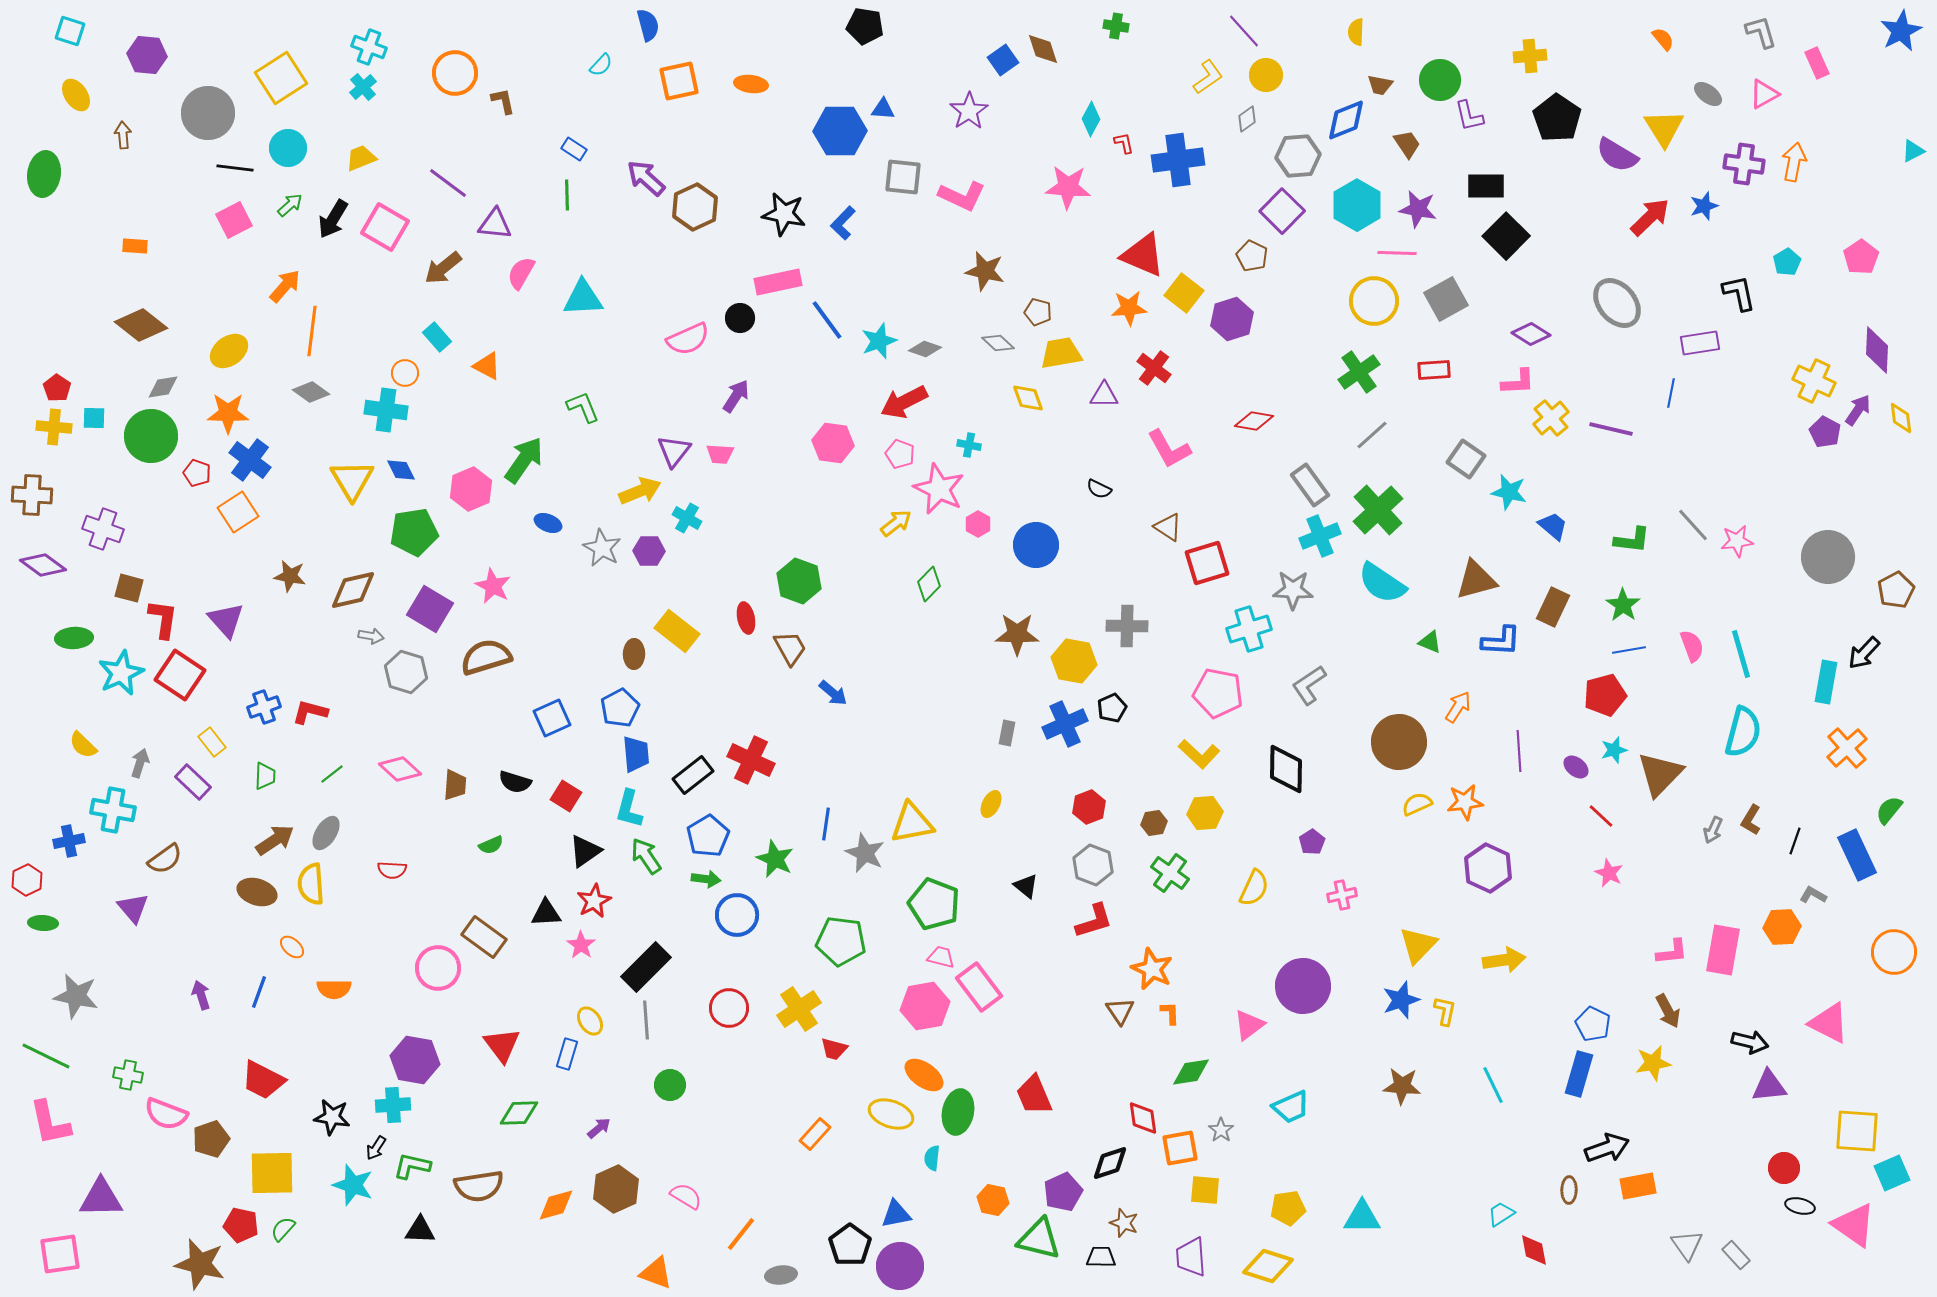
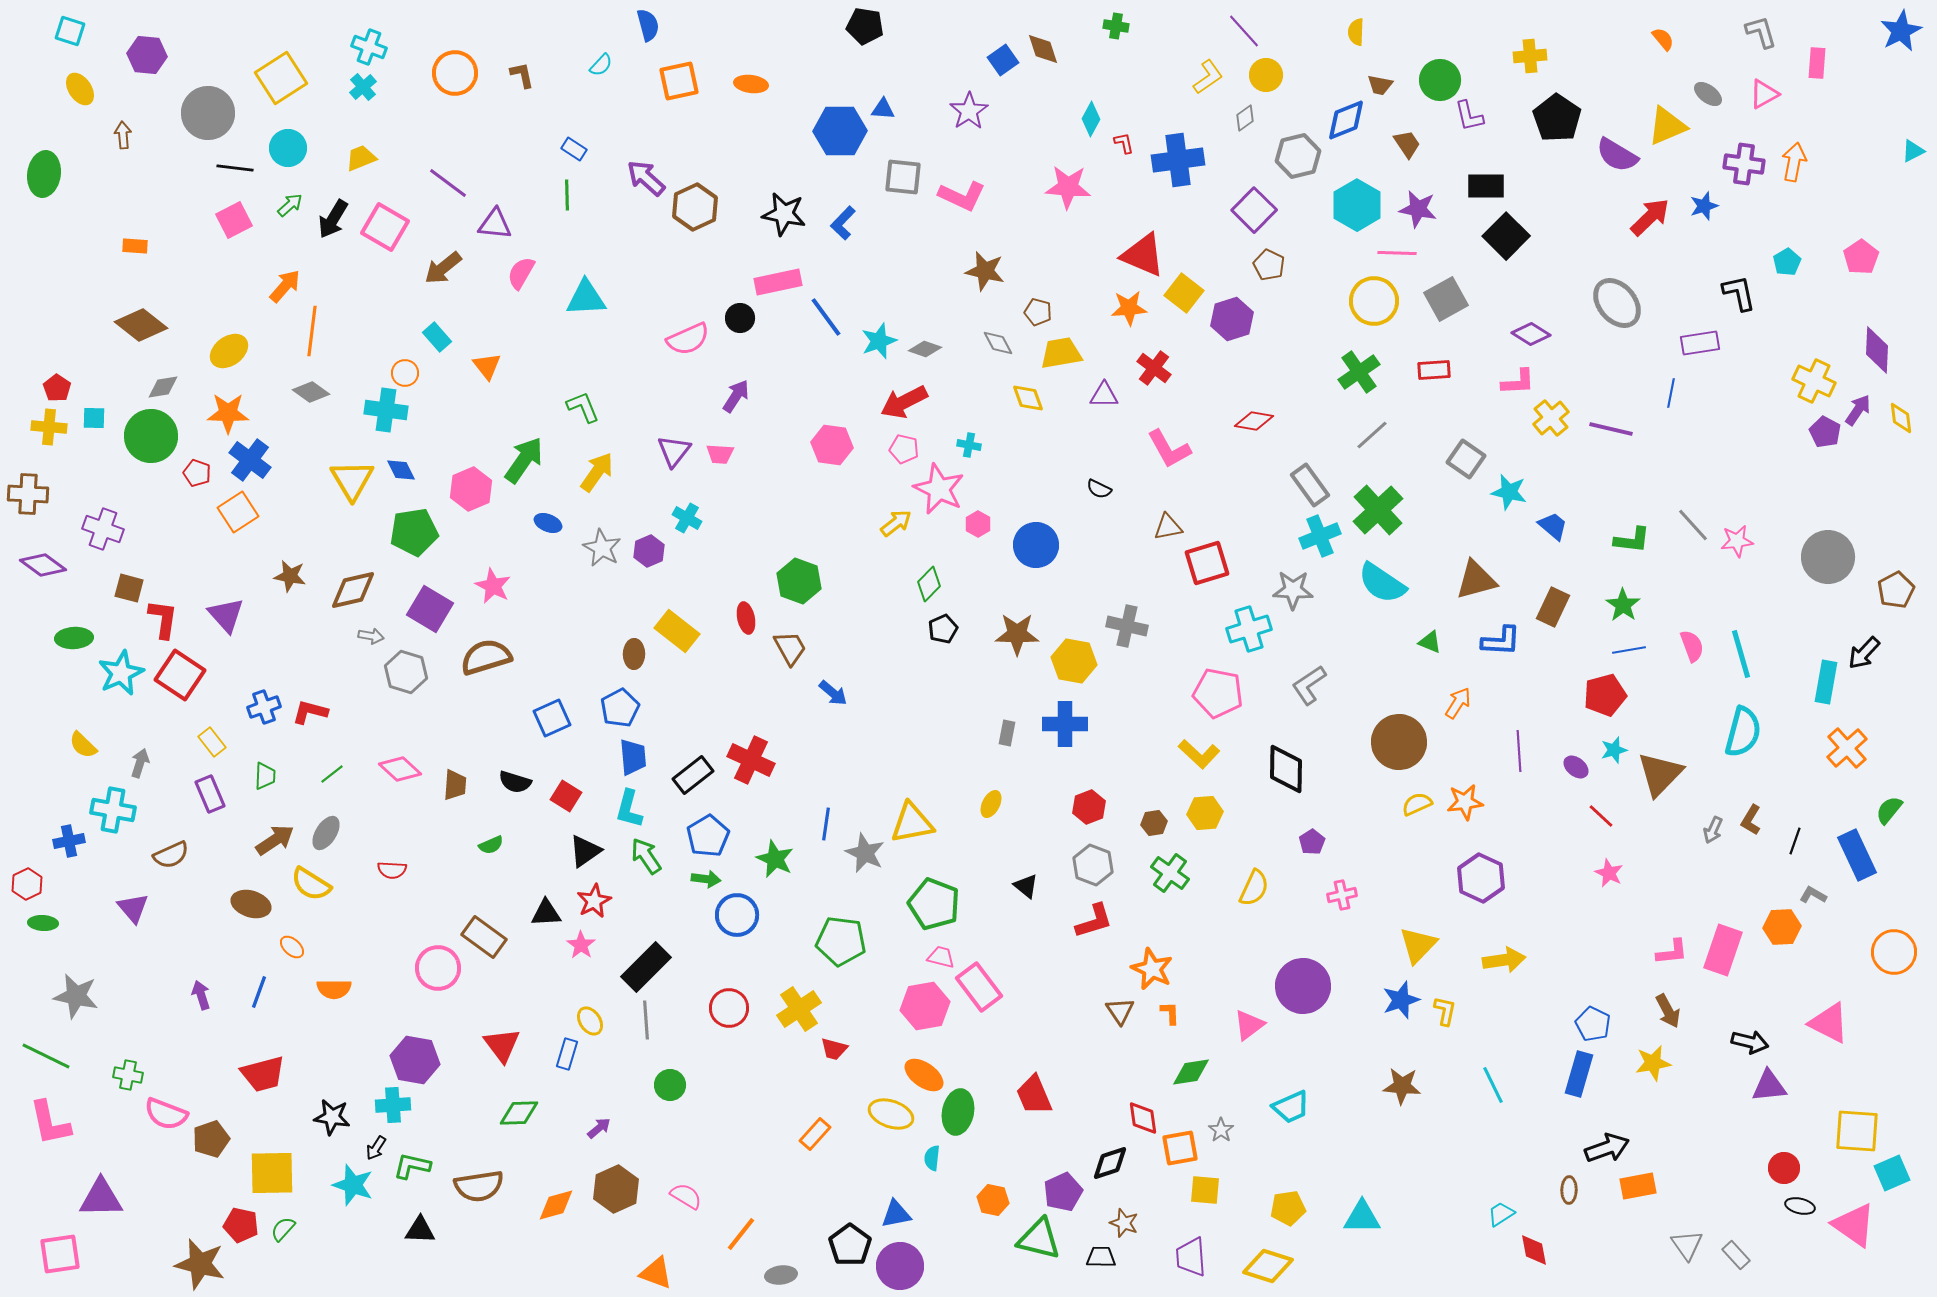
pink rectangle at (1817, 63): rotated 28 degrees clockwise
yellow ellipse at (76, 95): moved 4 px right, 6 px up
brown L-shape at (503, 101): moved 19 px right, 26 px up
gray diamond at (1247, 119): moved 2 px left, 1 px up
yellow triangle at (1664, 128): moved 3 px right, 2 px up; rotated 39 degrees clockwise
gray hexagon at (1298, 156): rotated 9 degrees counterclockwise
purple square at (1282, 211): moved 28 px left, 1 px up
brown pentagon at (1252, 256): moved 17 px right, 9 px down
cyan triangle at (583, 298): moved 3 px right
blue line at (827, 320): moved 1 px left, 3 px up
gray diamond at (998, 343): rotated 20 degrees clockwise
orange triangle at (487, 366): rotated 24 degrees clockwise
yellow cross at (54, 427): moved 5 px left
pink hexagon at (833, 443): moved 1 px left, 2 px down
pink pentagon at (900, 454): moved 4 px right, 5 px up; rotated 8 degrees counterclockwise
yellow arrow at (640, 491): moved 43 px left, 19 px up; rotated 33 degrees counterclockwise
brown cross at (32, 495): moved 4 px left, 1 px up
brown triangle at (1168, 527): rotated 44 degrees counterclockwise
purple hexagon at (649, 551): rotated 24 degrees counterclockwise
purple triangle at (226, 620): moved 5 px up
gray cross at (1127, 626): rotated 12 degrees clockwise
orange arrow at (1458, 707): moved 4 px up
black pentagon at (1112, 708): moved 169 px left, 79 px up
blue cross at (1065, 724): rotated 24 degrees clockwise
blue trapezoid at (636, 754): moved 3 px left, 3 px down
purple rectangle at (193, 782): moved 17 px right, 12 px down; rotated 24 degrees clockwise
brown semicircle at (165, 859): moved 6 px right, 4 px up; rotated 12 degrees clockwise
purple hexagon at (1488, 868): moved 7 px left, 10 px down
red hexagon at (27, 880): moved 4 px down
yellow semicircle at (311, 884): rotated 54 degrees counterclockwise
brown ellipse at (257, 892): moved 6 px left, 12 px down
pink rectangle at (1723, 950): rotated 9 degrees clockwise
red trapezoid at (263, 1080): moved 6 px up; rotated 42 degrees counterclockwise
